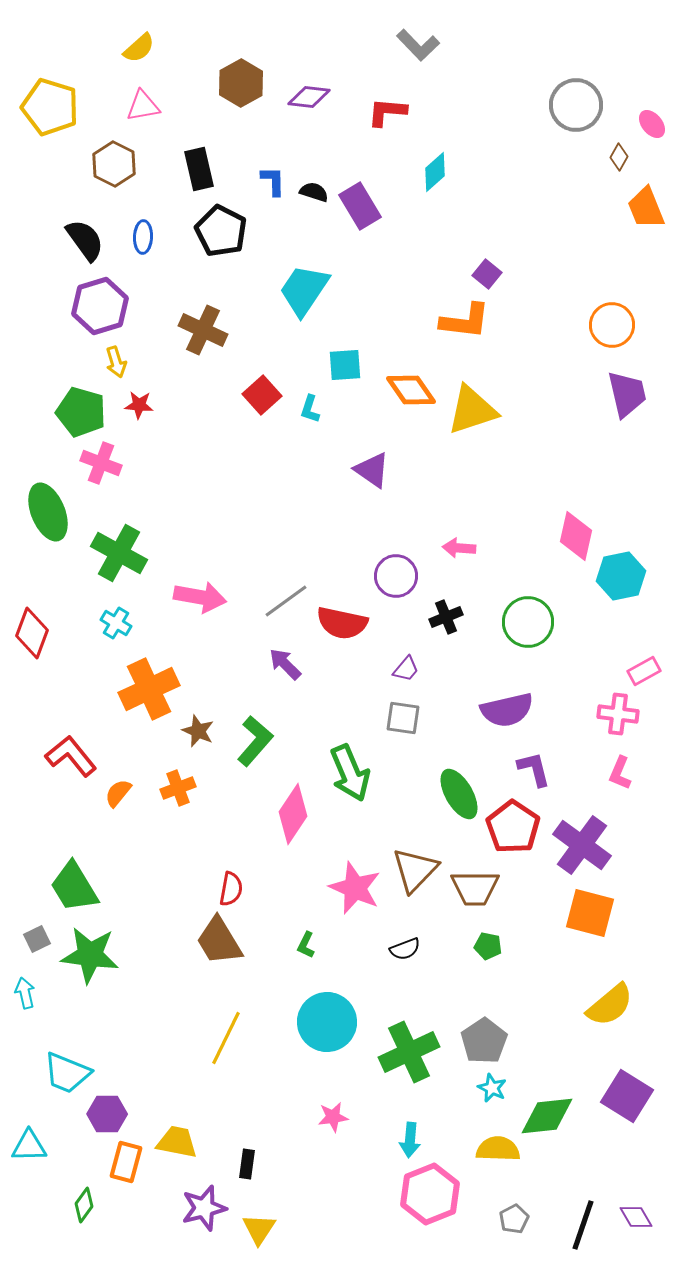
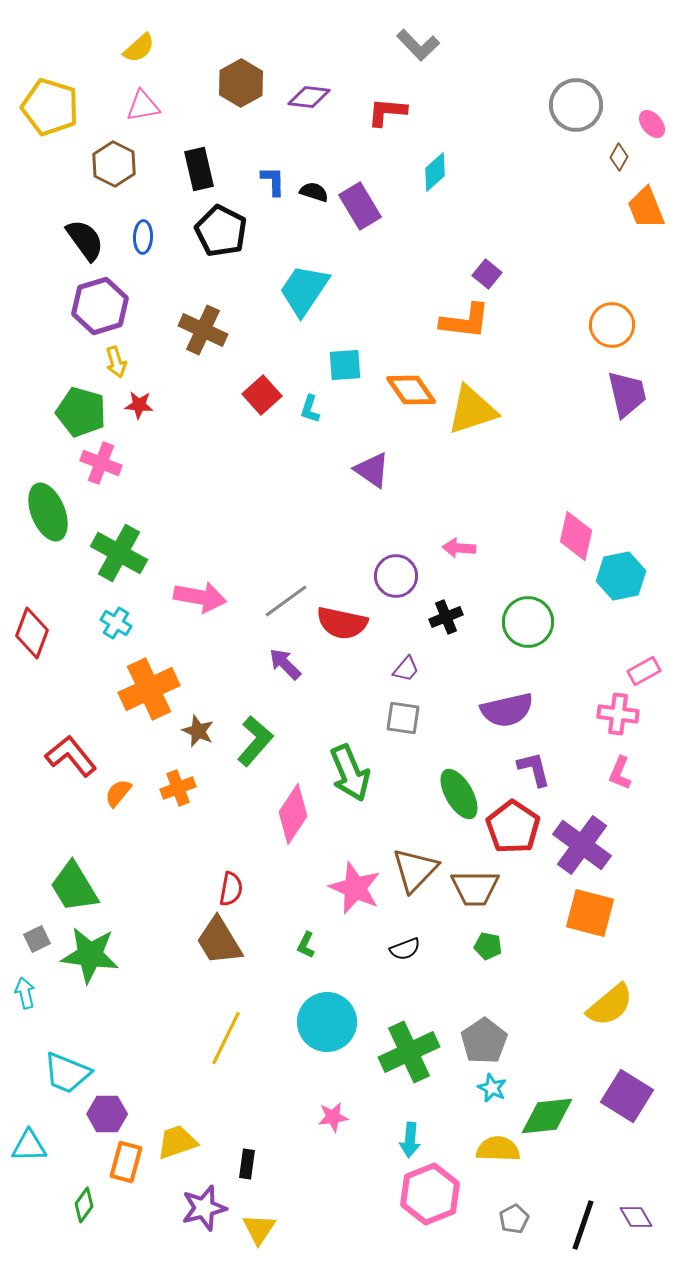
yellow trapezoid at (177, 1142): rotated 30 degrees counterclockwise
